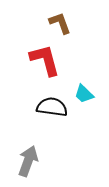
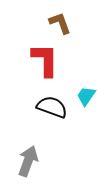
red L-shape: rotated 15 degrees clockwise
cyan trapezoid: moved 2 px right, 2 px down; rotated 80 degrees clockwise
black semicircle: rotated 12 degrees clockwise
